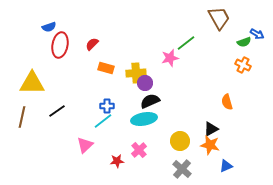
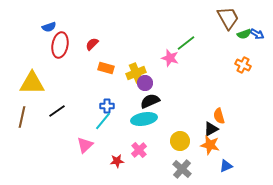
brown trapezoid: moved 9 px right
green semicircle: moved 8 px up
pink star: rotated 30 degrees clockwise
yellow cross: rotated 18 degrees counterclockwise
orange semicircle: moved 8 px left, 14 px down
cyan line: rotated 12 degrees counterclockwise
